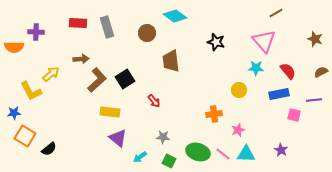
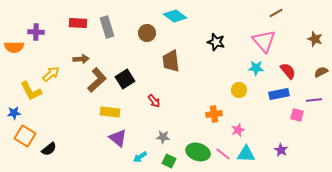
pink square: moved 3 px right
